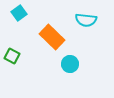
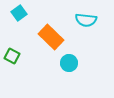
orange rectangle: moved 1 px left
cyan circle: moved 1 px left, 1 px up
